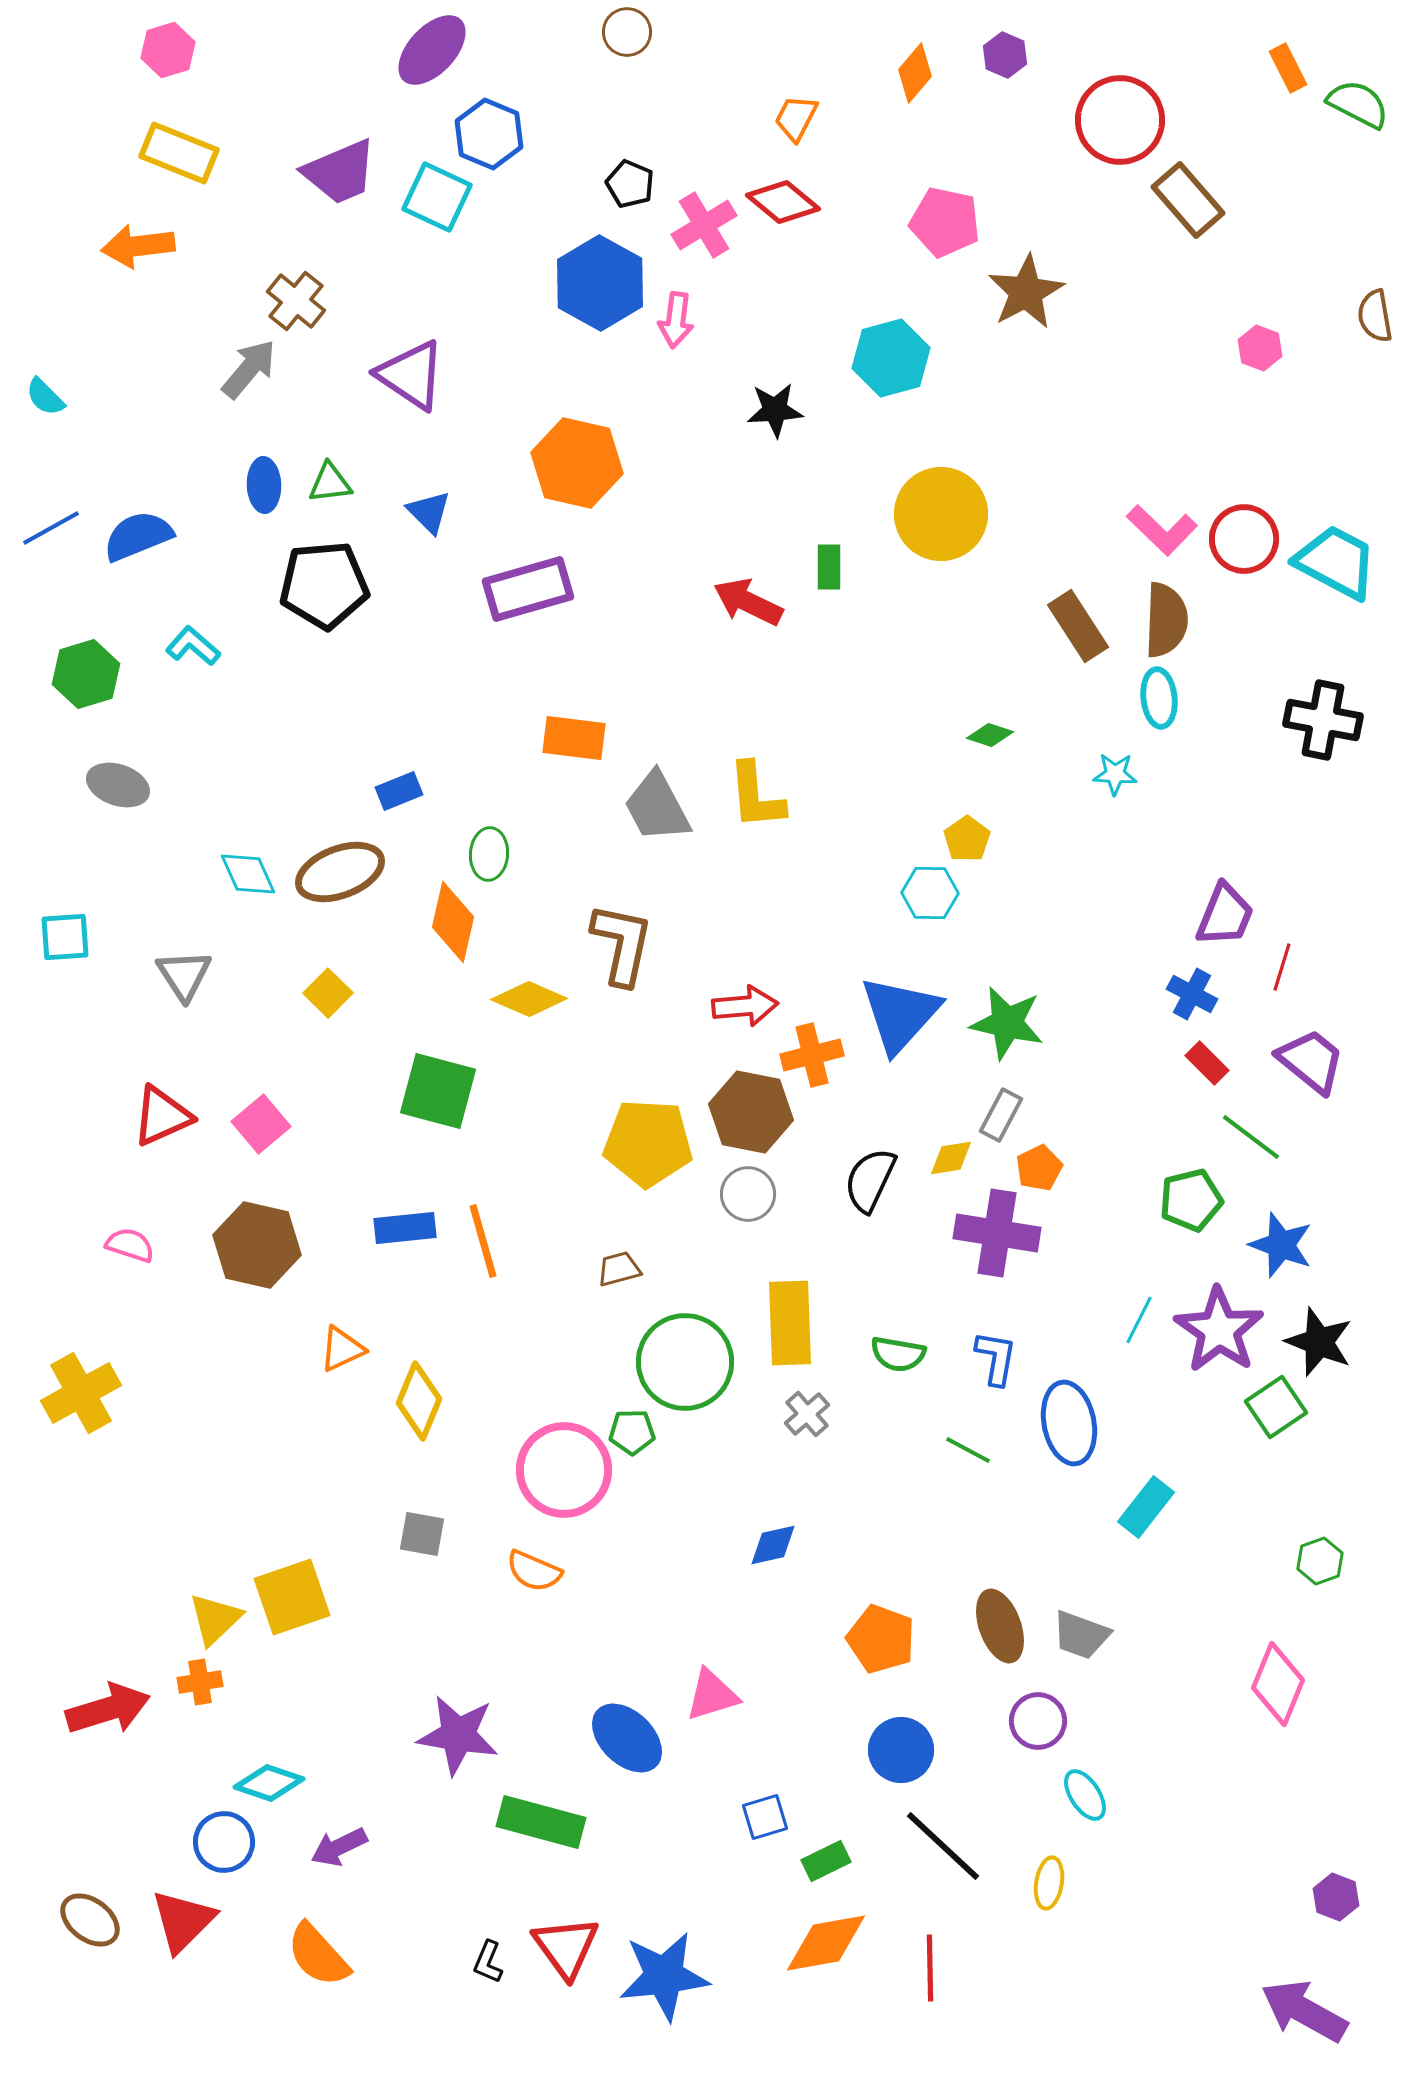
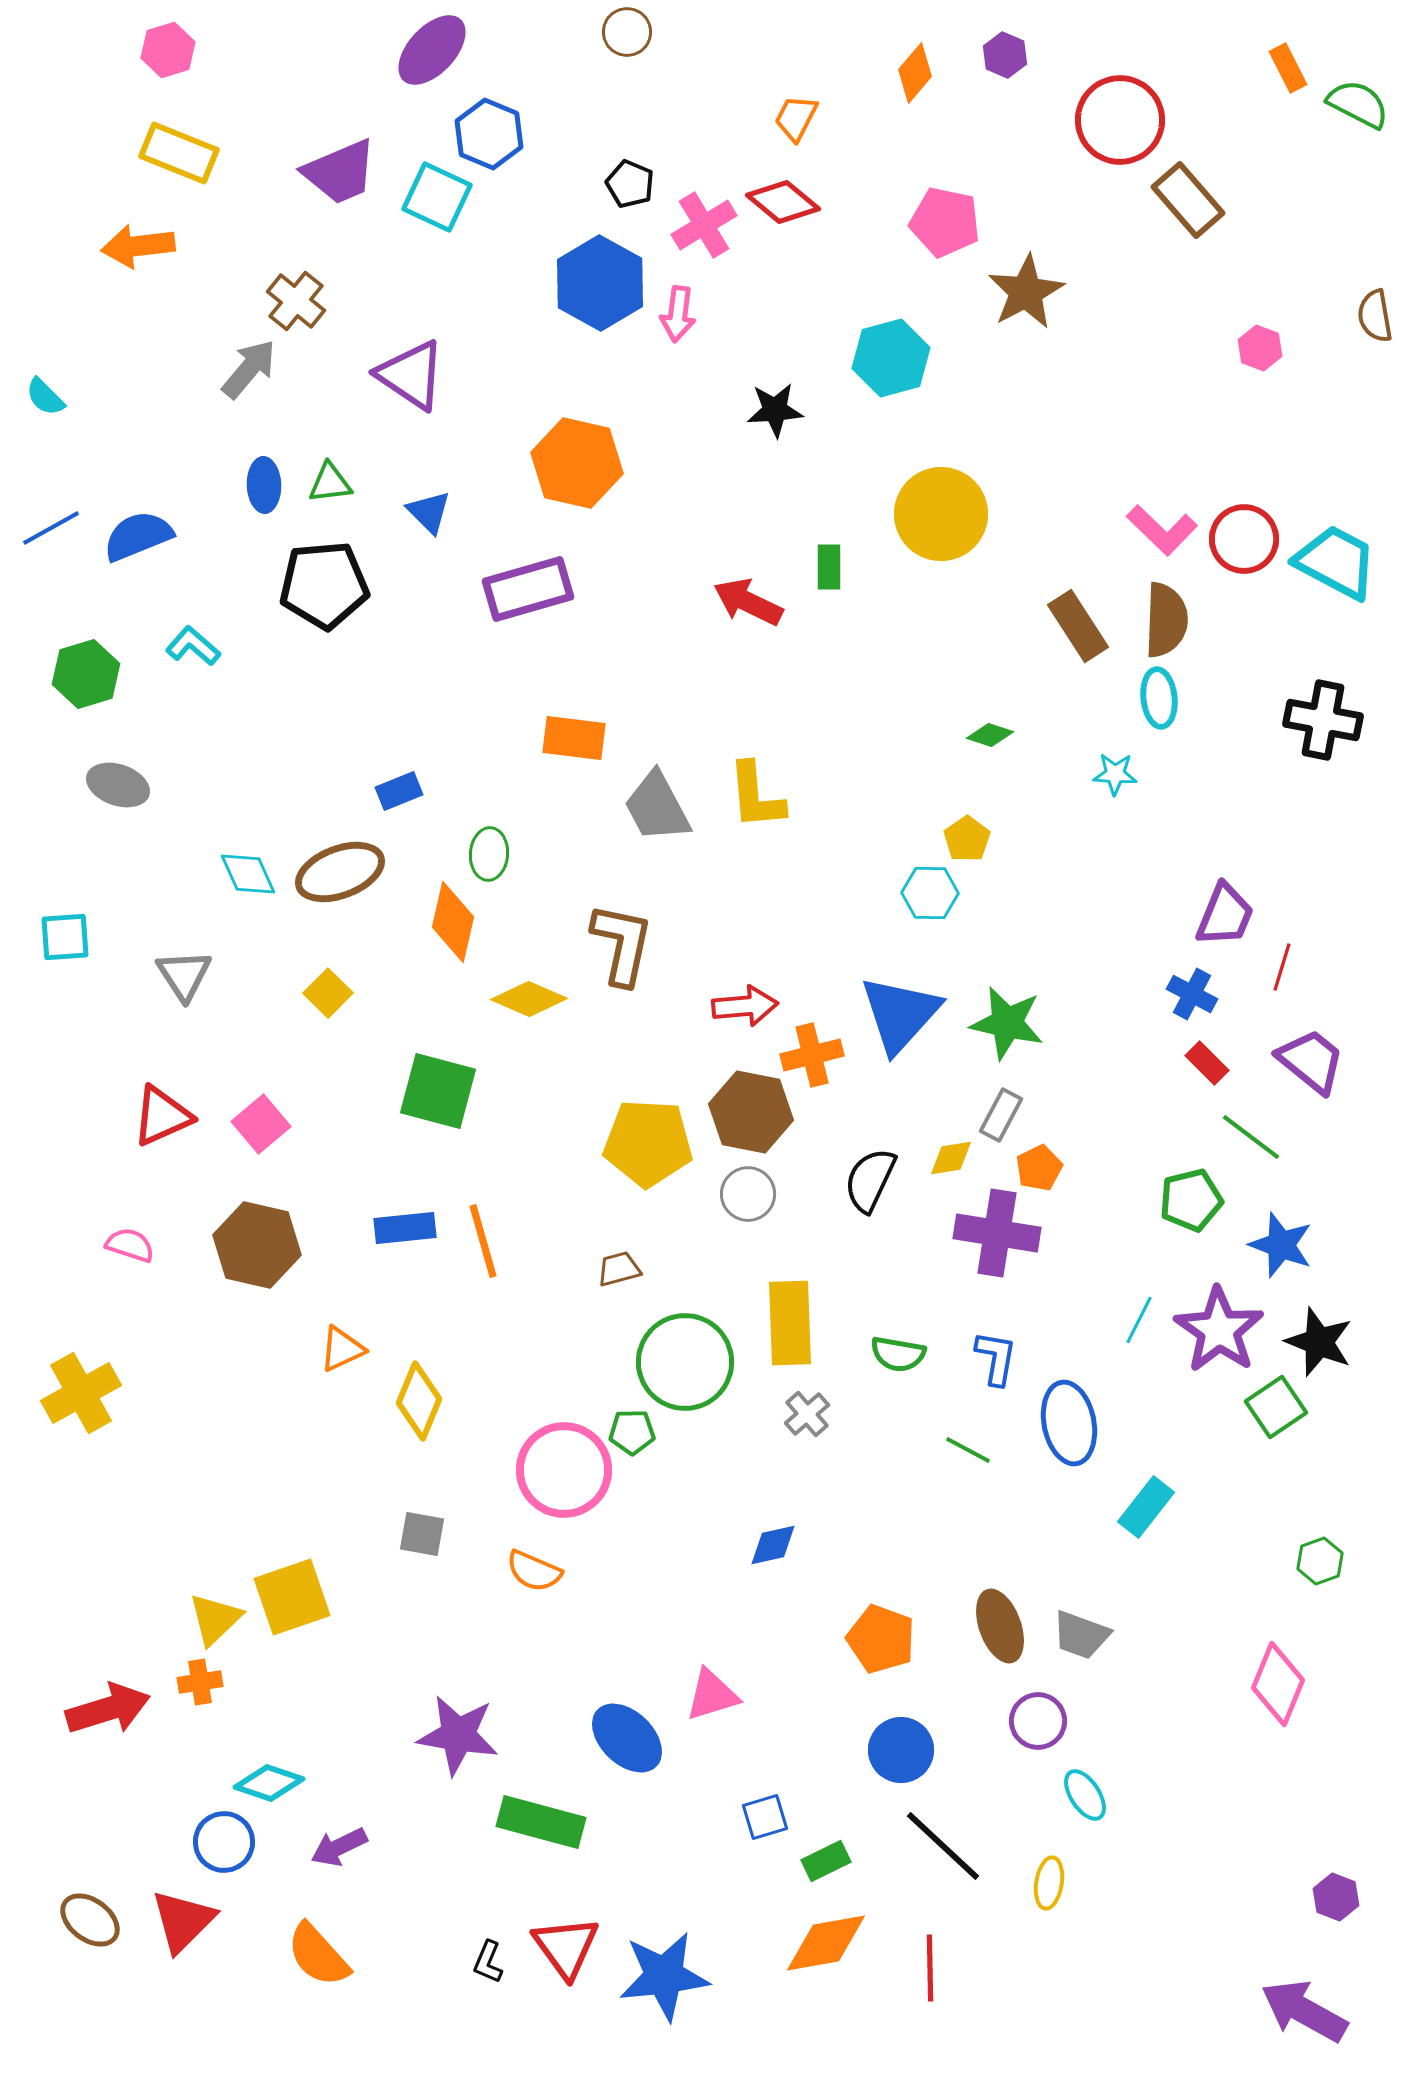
pink arrow at (676, 320): moved 2 px right, 6 px up
